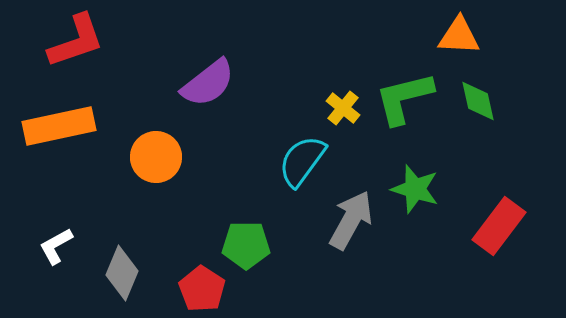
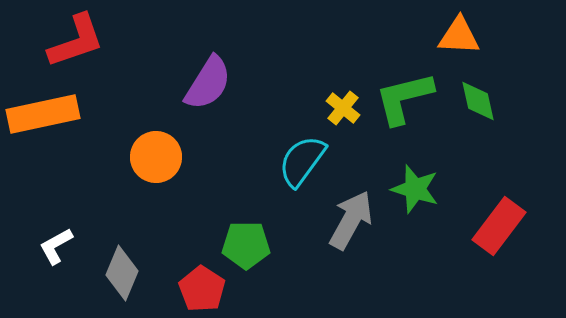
purple semicircle: rotated 20 degrees counterclockwise
orange rectangle: moved 16 px left, 12 px up
